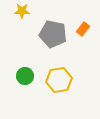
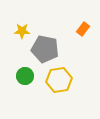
yellow star: moved 20 px down
gray pentagon: moved 8 px left, 15 px down
